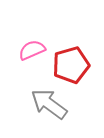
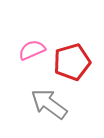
red pentagon: moved 1 px right, 3 px up
